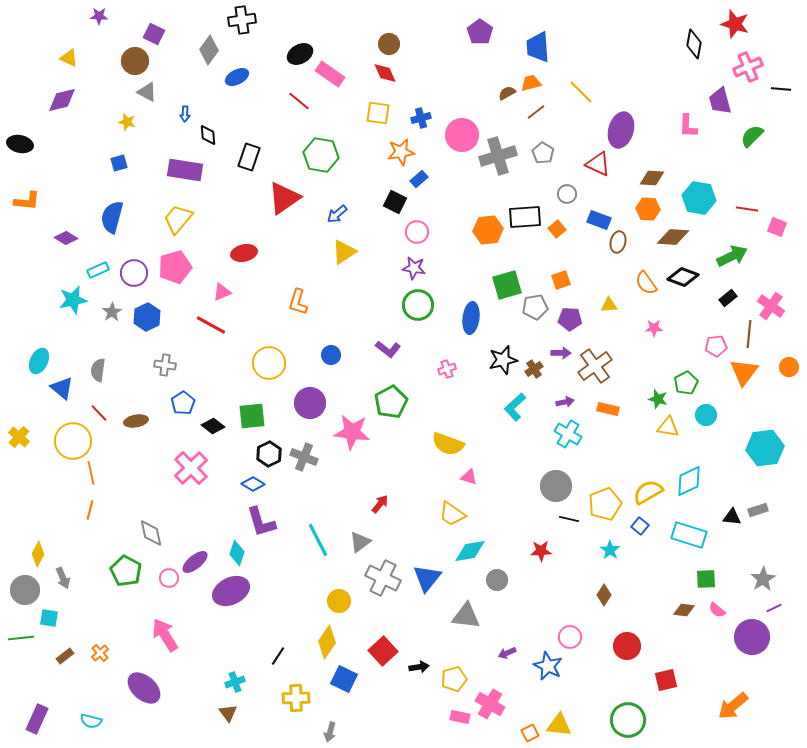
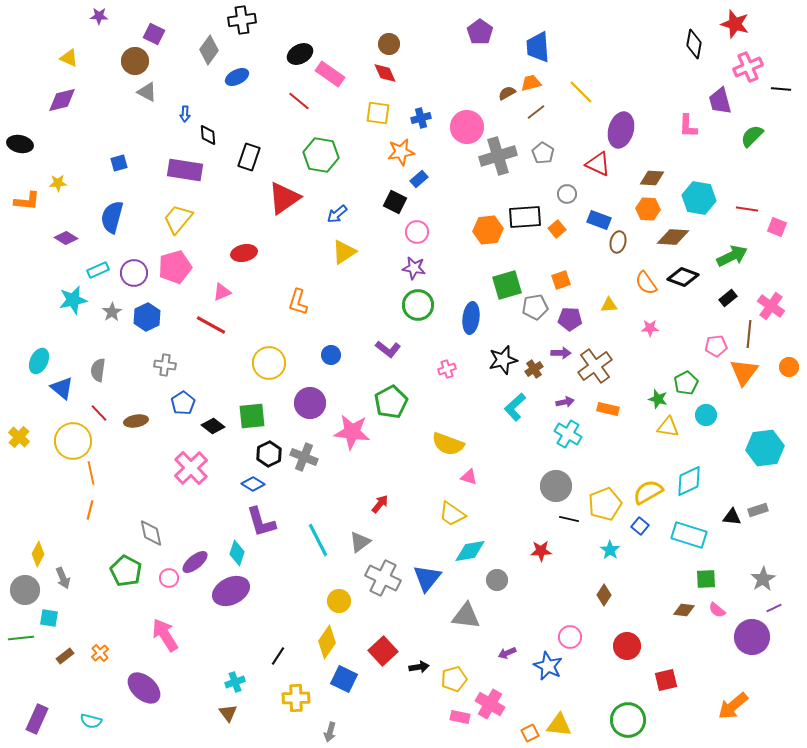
yellow star at (127, 122): moved 69 px left, 61 px down; rotated 18 degrees counterclockwise
pink circle at (462, 135): moved 5 px right, 8 px up
pink star at (654, 328): moved 4 px left
